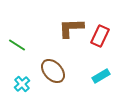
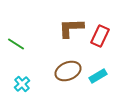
green line: moved 1 px left, 1 px up
brown ellipse: moved 15 px right; rotated 70 degrees counterclockwise
cyan rectangle: moved 3 px left
